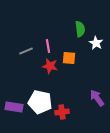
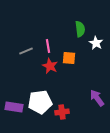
red star: rotated 14 degrees clockwise
white pentagon: rotated 20 degrees counterclockwise
